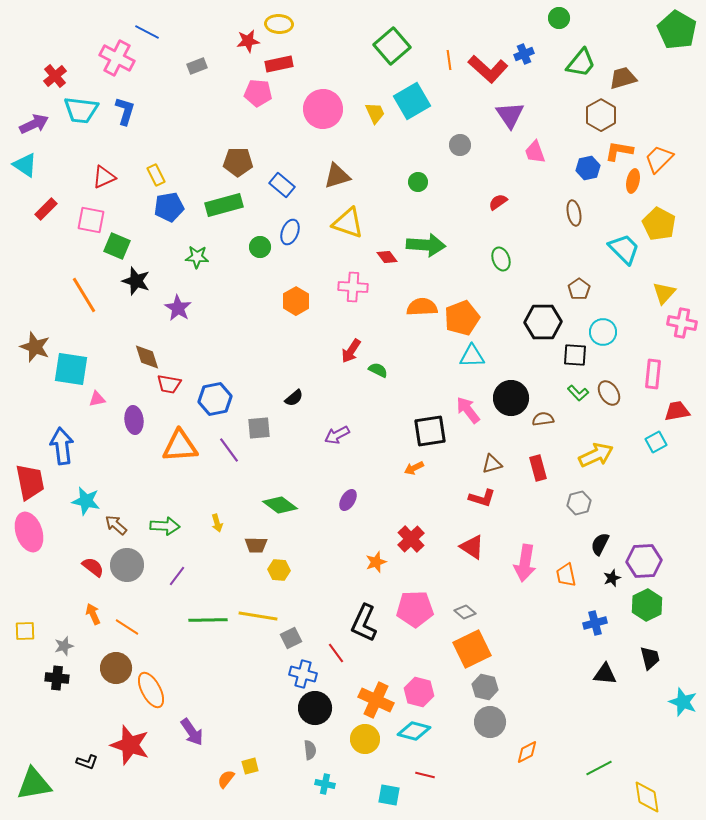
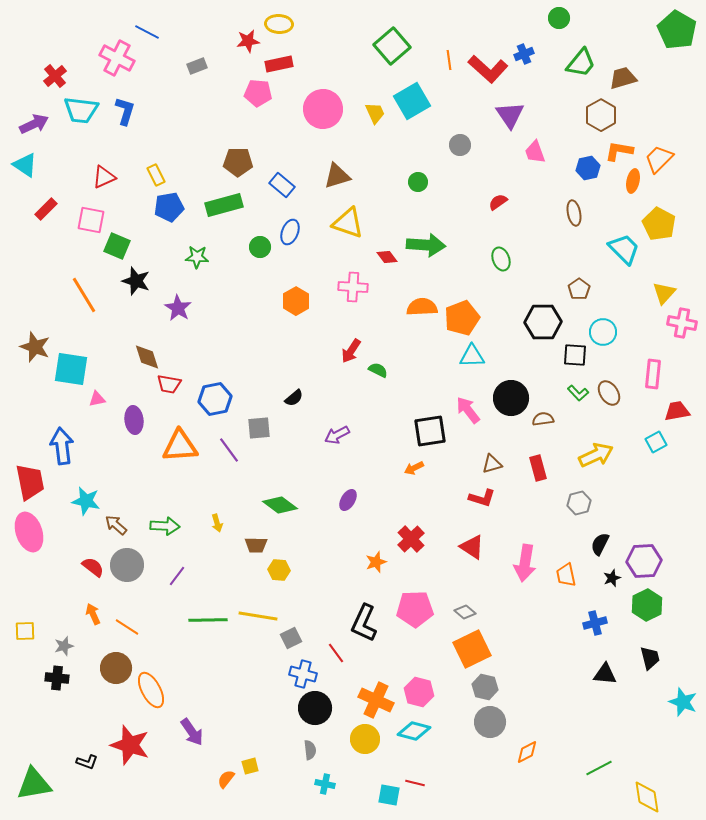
red line at (425, 775): moved 10 px left, 8 px down
